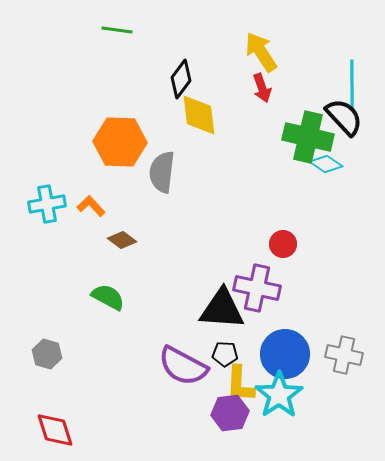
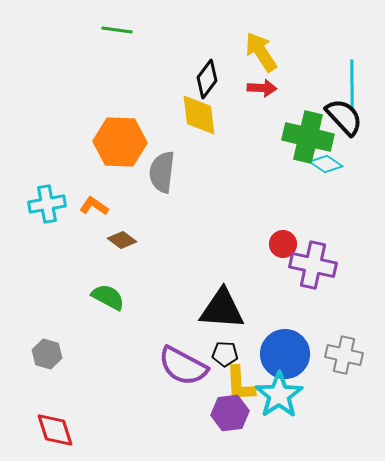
black diamond: moved 26 px right
red arrow: rotated 68 degrees counterclockwise
orange L-shape: moved 3 px right; rotated 12 degrees counterclockwise
purple cross: moved 56 px right, 23 px up
yellow L-shape: rotated 6 degrees counterclockwise
